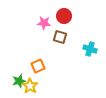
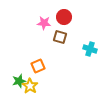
red circle: moved 1 px down
